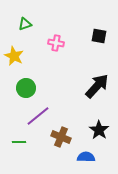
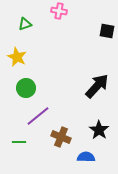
black square: moved 8 px right, 5 px up
pink cross: moved 3 px right, 32 px up
yellow star: moved 3 px right, 1 px down
